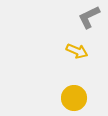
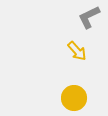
yellow arrow: rotated 25 degrees clockwise
